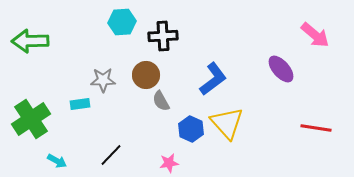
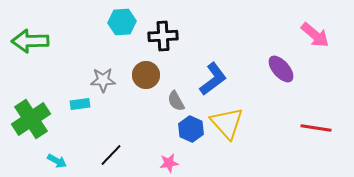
gray semicircle: moved 15 px right
